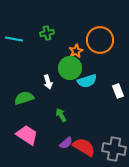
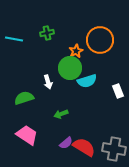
green arrow: moved 1 px up; rotated 80 degrees counterclockwise
